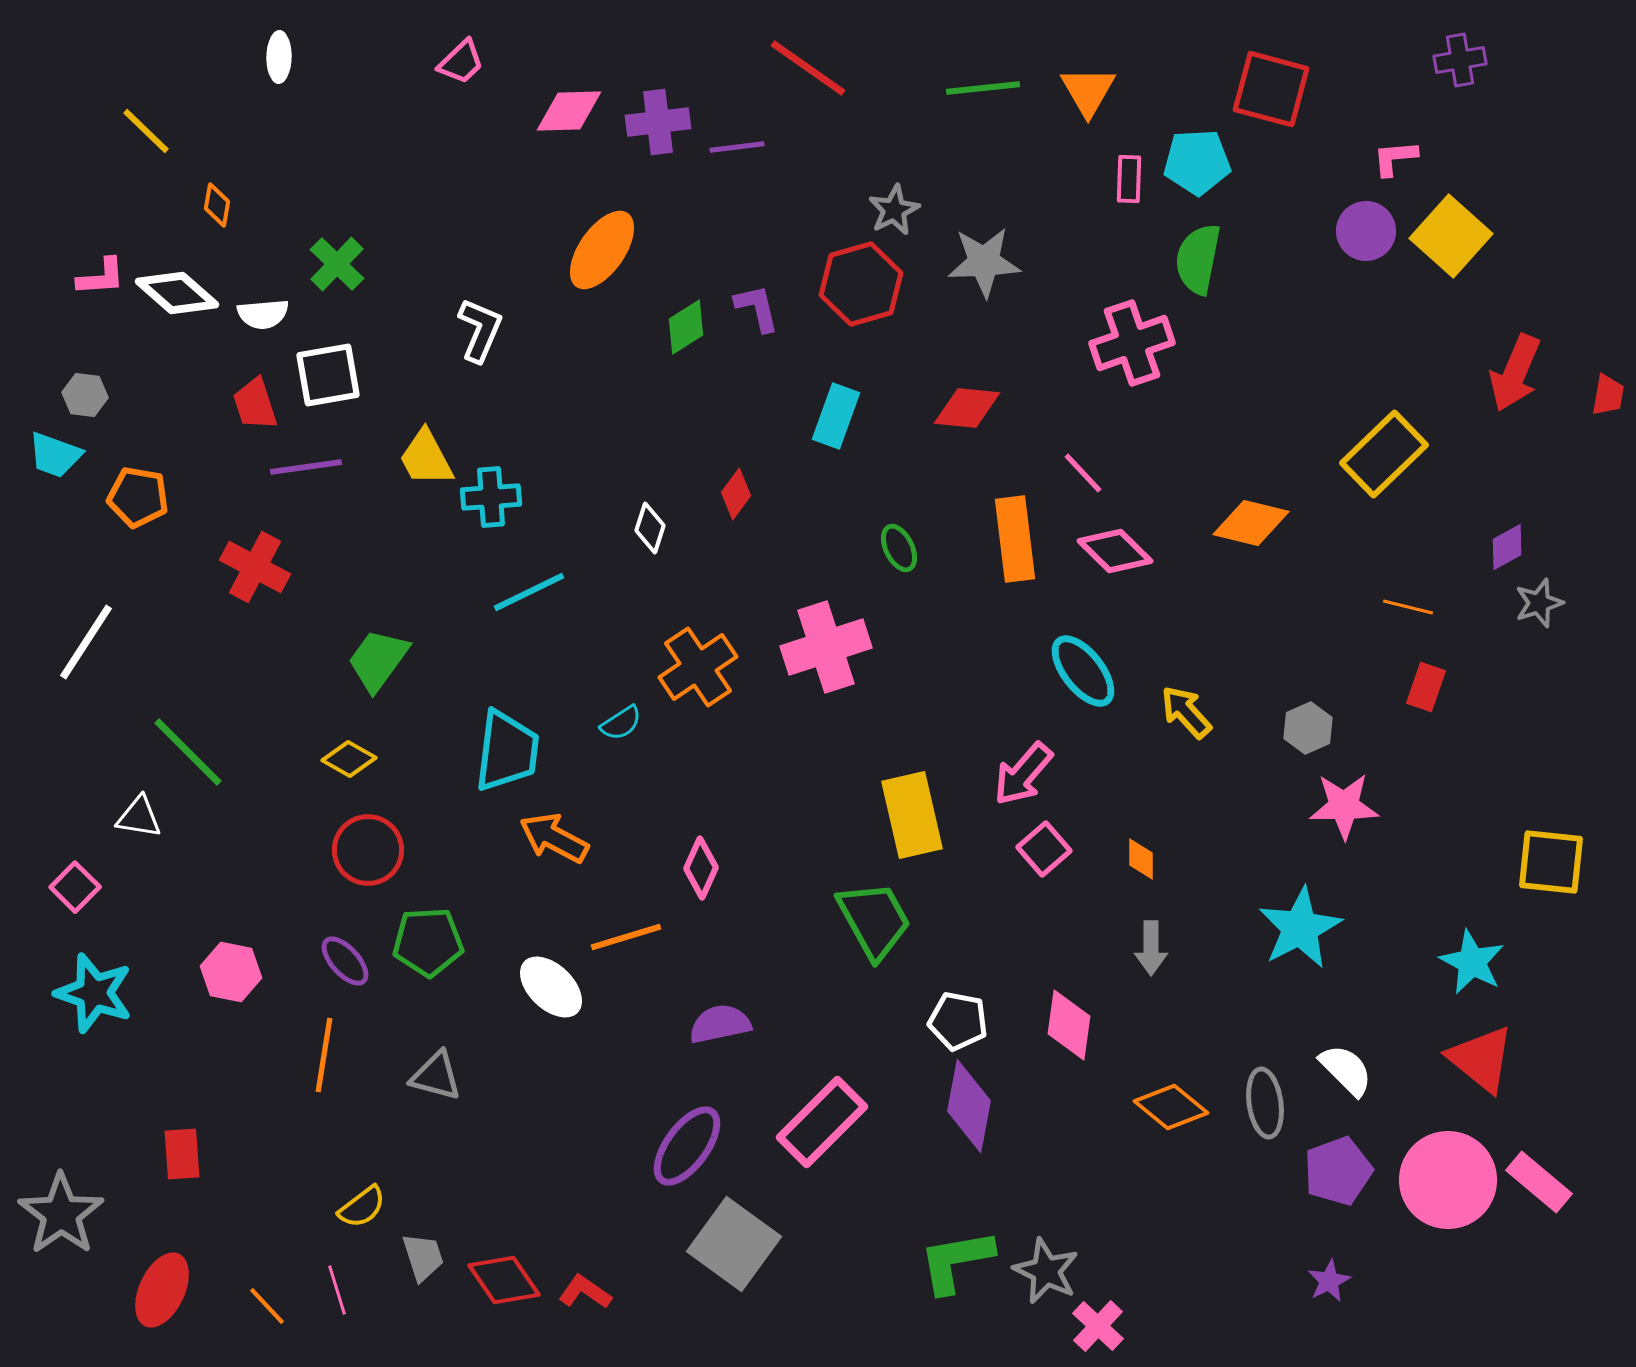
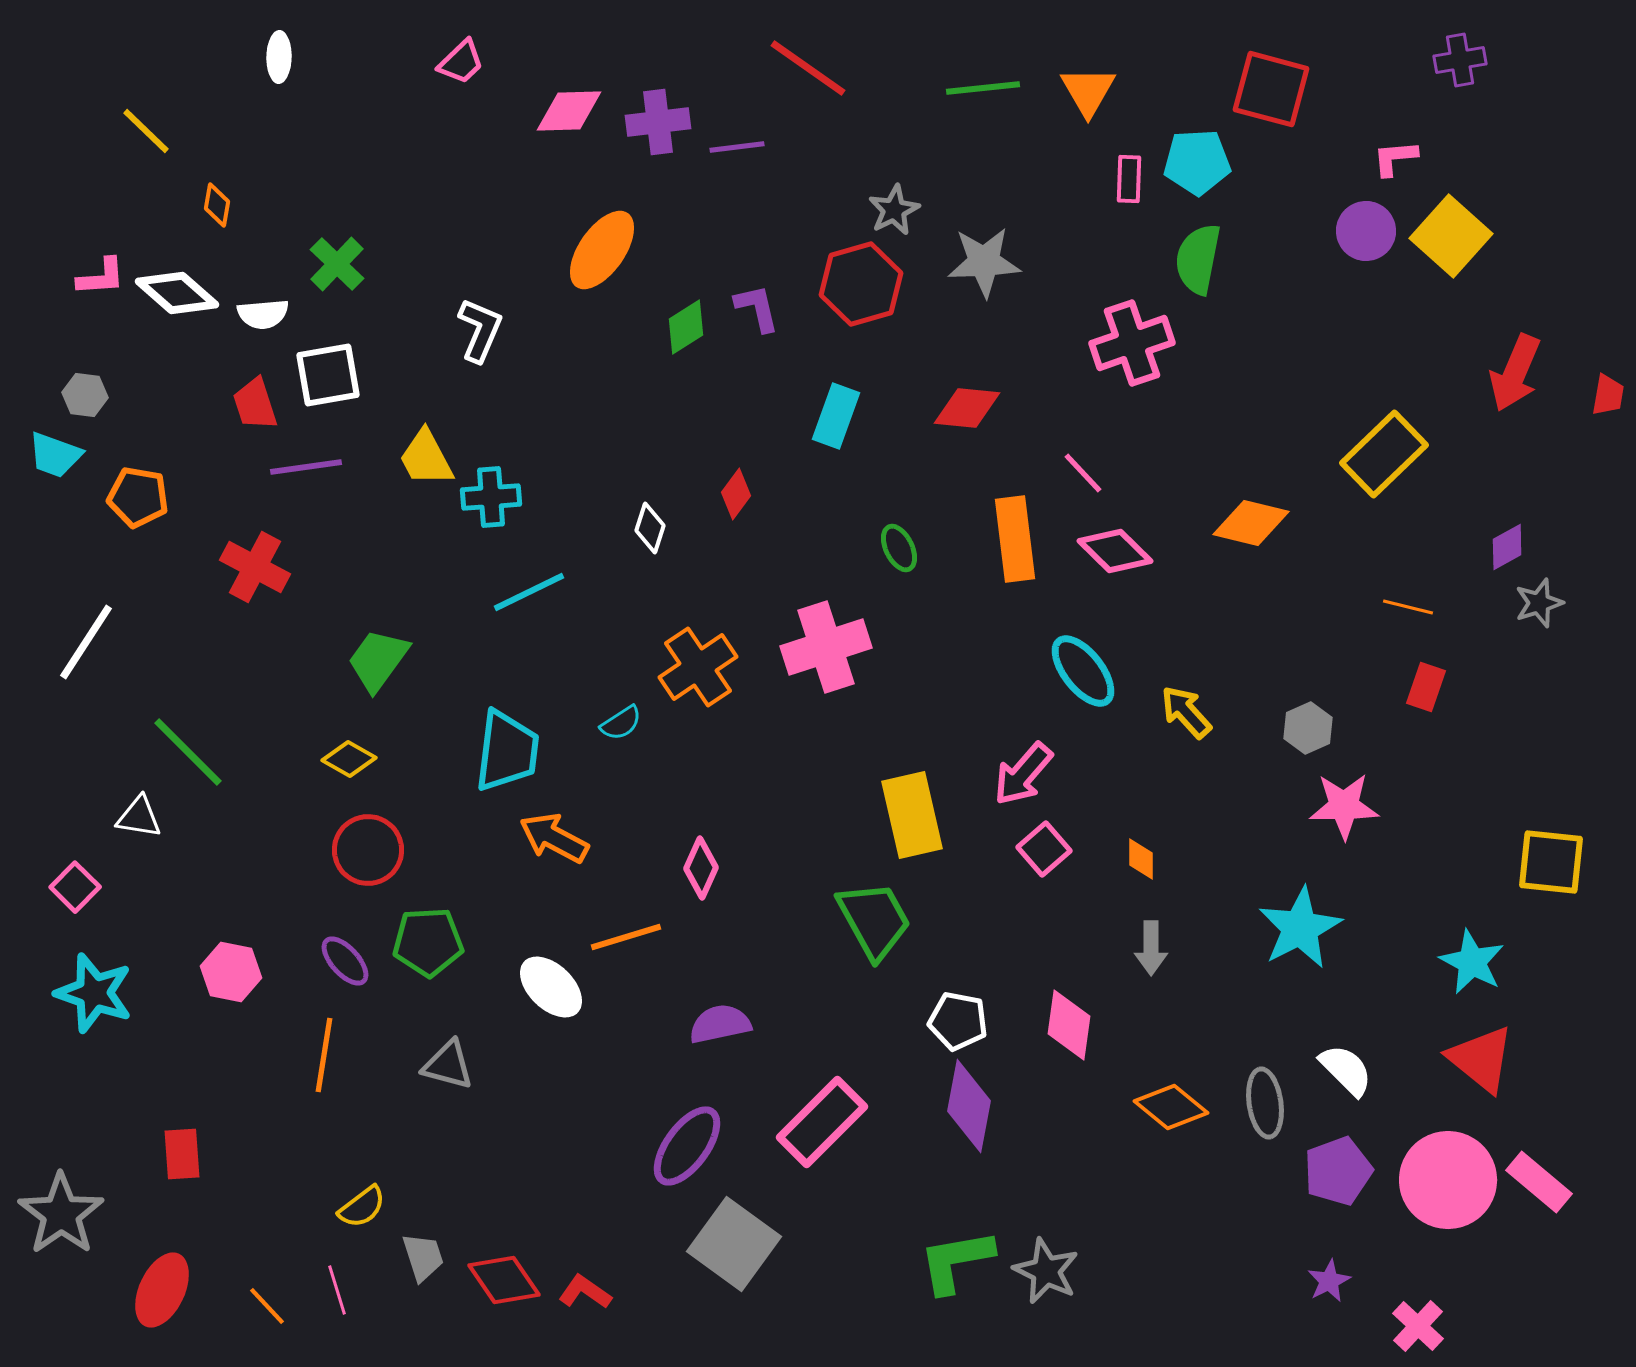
gray triangle at (436, 1076): moved 12 px right, 11 px up
pink cross at (1098, 1326): moved 320 px right
